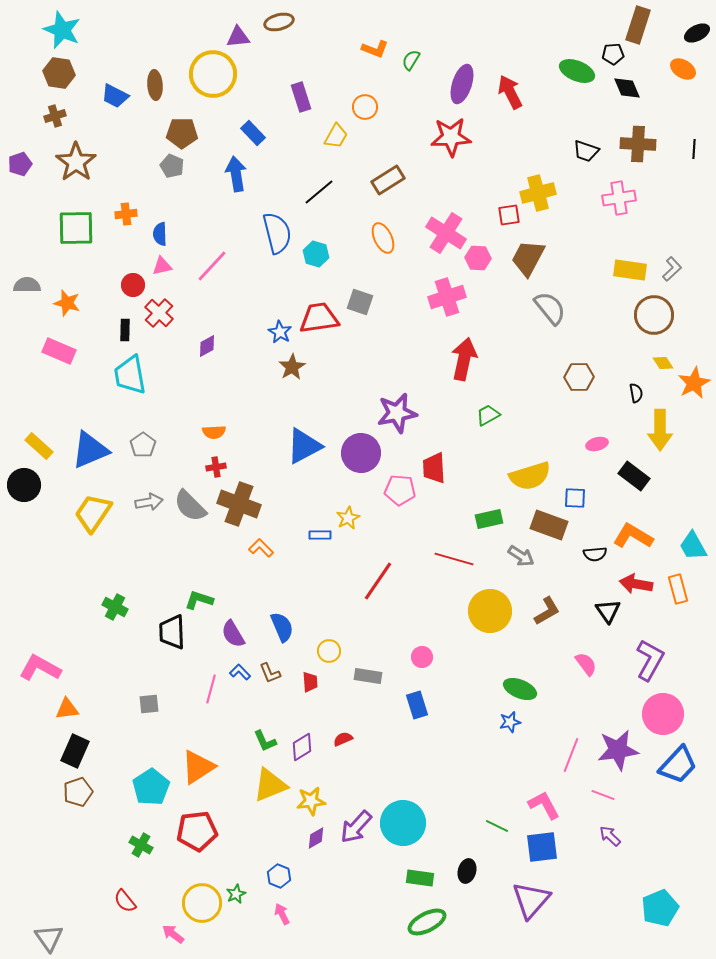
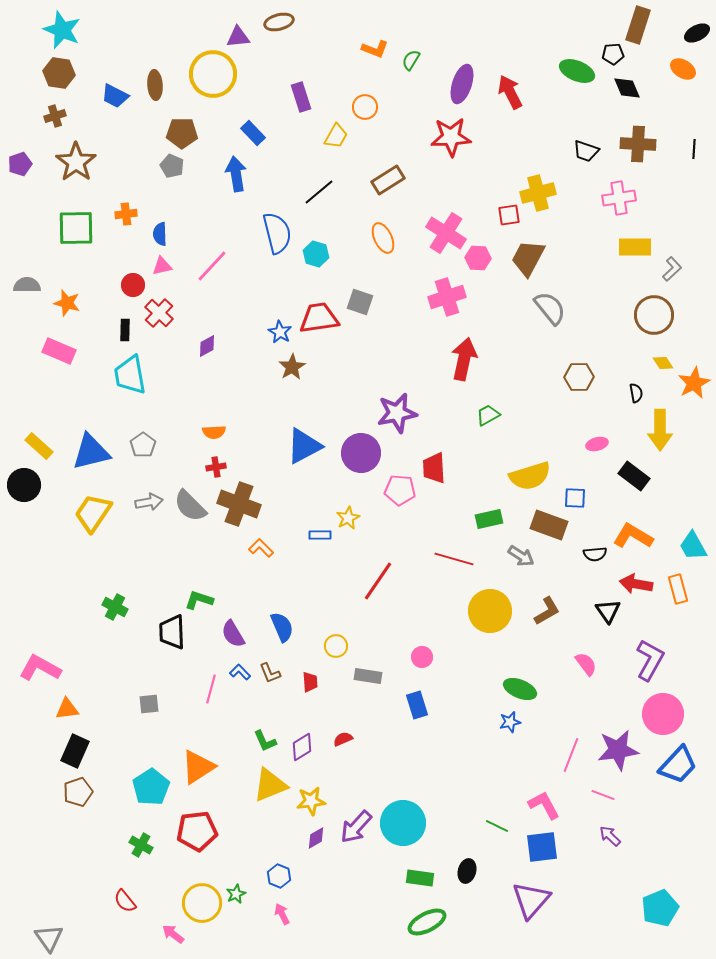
yellow rectangle at (630, 270): moved 5 px right, 23 px up; rotated 8 degrees counterclockwise
blue triangle at (90, 450): moved 1 px right, 2 px down; rotated 9 degrees clockwise
yellow circle at (329, 651): moved 7 px right, 5 px up
